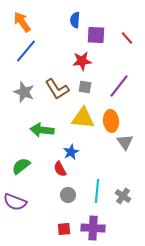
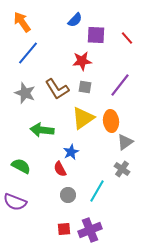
blue semicircle: rotated 140 degrees counterclockwise
blue line: moved 2 px right, 2 px down
purple line: moved 1 px right, 1 px up
gray star: moved 1 px right, 1 px down
yellow triangle: rotated 40 degrees counterclockwise
gray triangle: rotated 30 degrees clockwise
green semicircle: rotated 66 degrees clockwise
cyan line: rotated 25 degrees clockwise
gray cross: moved 1 px left, 27 px up
purple cross: moved 3 px left, 2 px down; rotated 25 degrees counterclockwise
